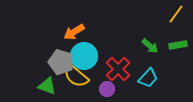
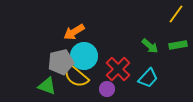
gray pentagon: rotated 30 degrees counterclockwise
